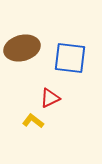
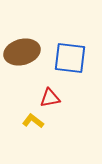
brown ellipse: moved 4 px down
red triangle: rotated 15 degrees clockwise
